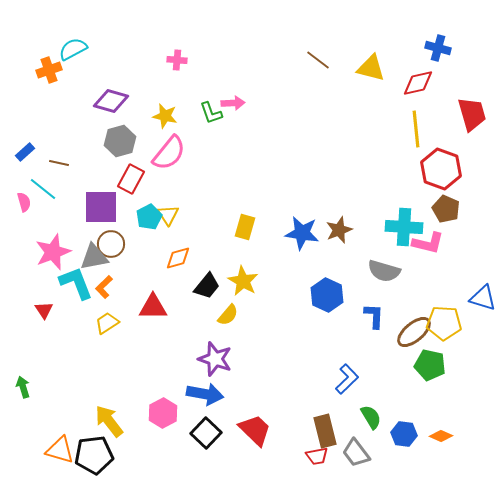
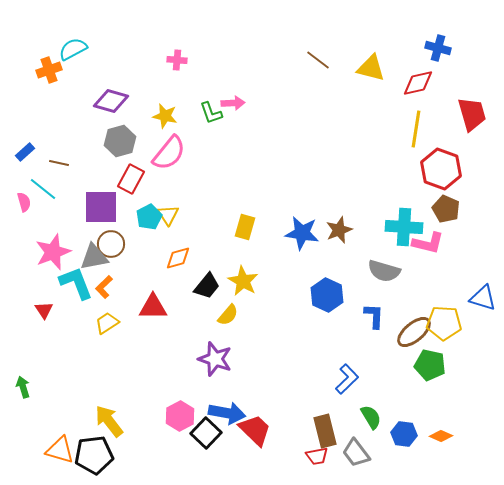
yellow line at (416, 129): rotated 15 degrees clockwise
blue arrow at (205, 394): moved 22 px right, 19 px down
pink hexagon at (163, 413): moved 17 px right, 3 px down
